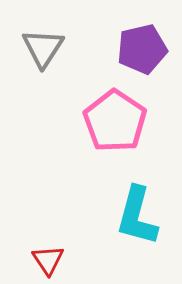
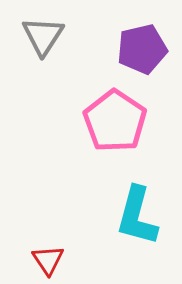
gray triangle: moved 12 px up
